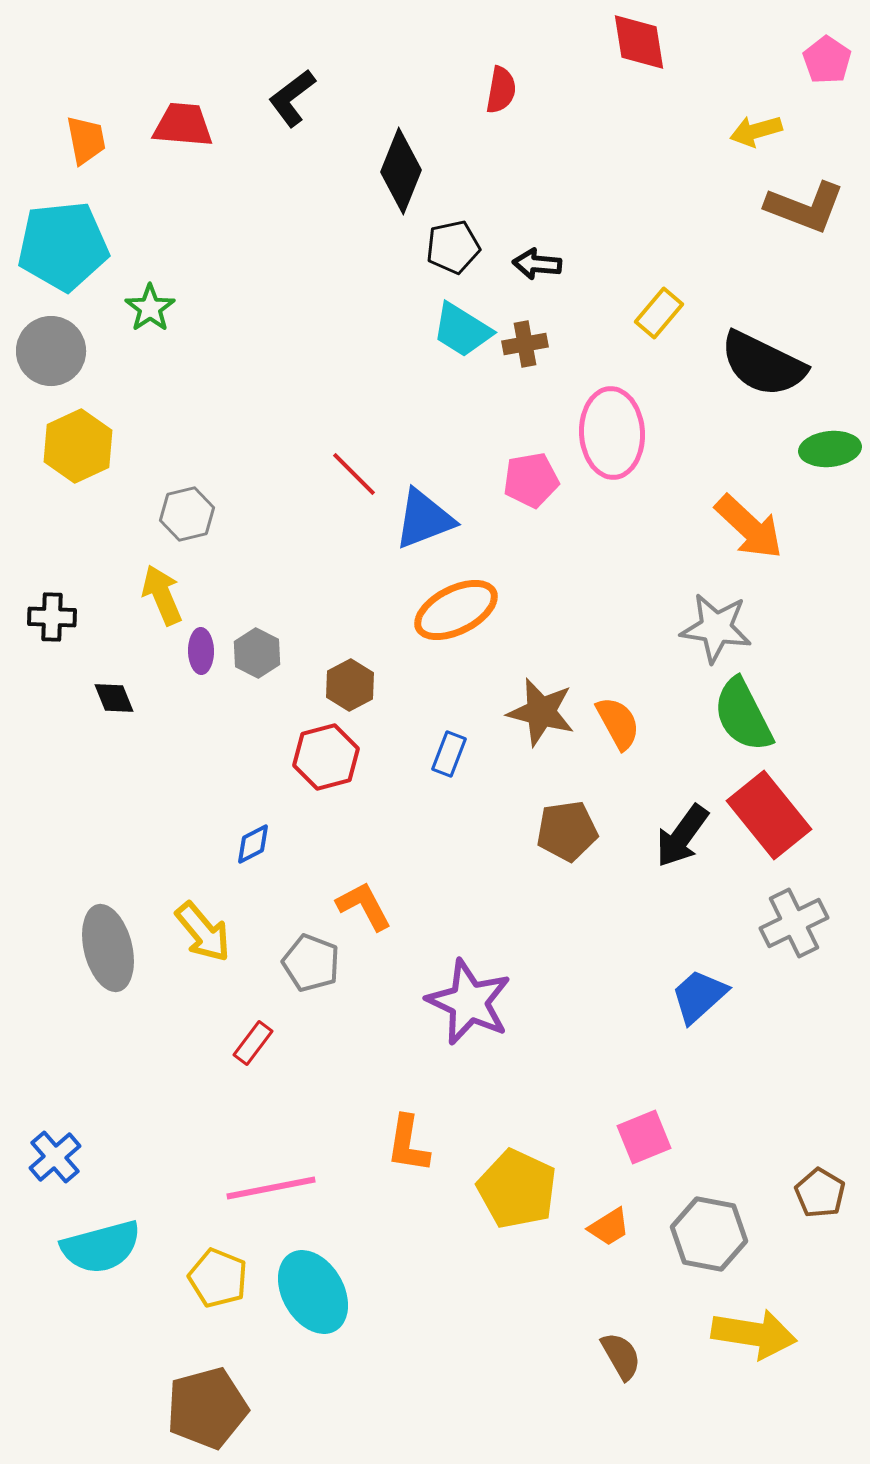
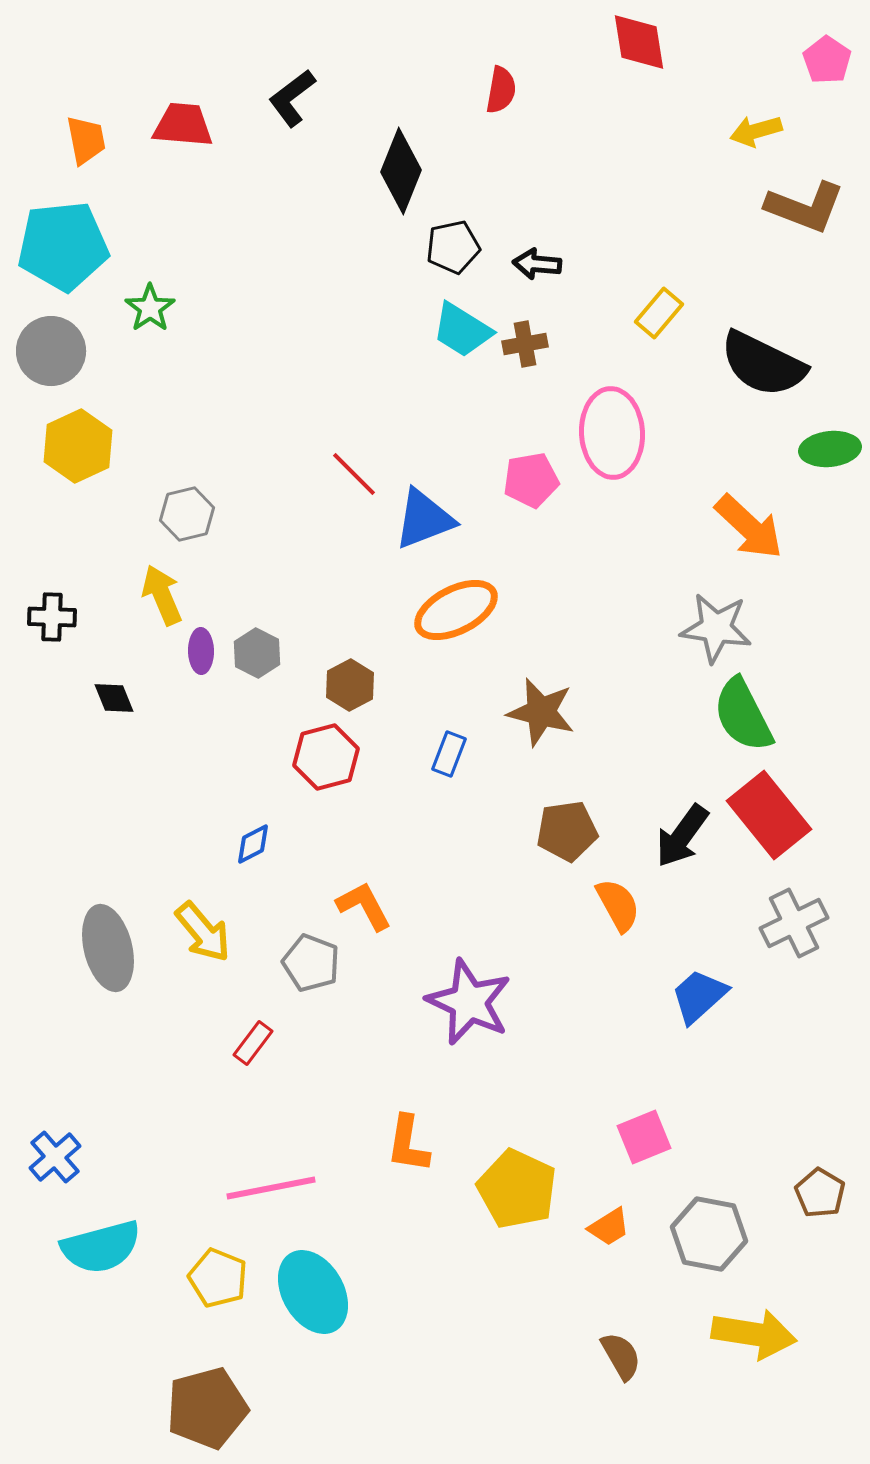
orange semicircle at (618, 723): moved 182 px down
